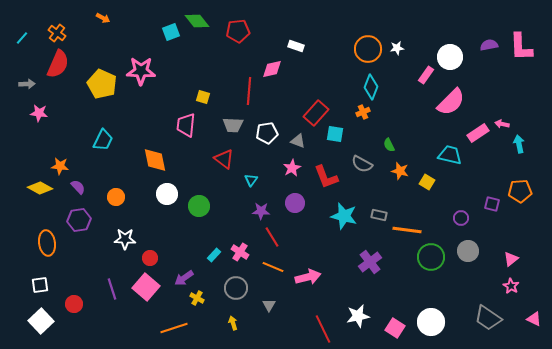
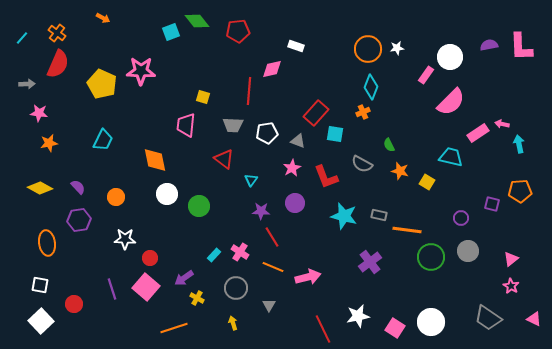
cyan trapezoid at (450, 155): moved 1 px right, 2 px down
orange star at (60, 166): moved 11 px left, 23 px up; rotated 18 degrees counterclockwise
white square at (40, 285): rotated 18 degrees clockwise
